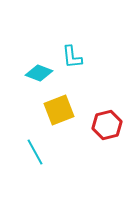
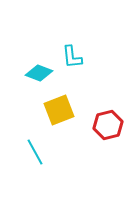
red hexagon: moved 1 px right
